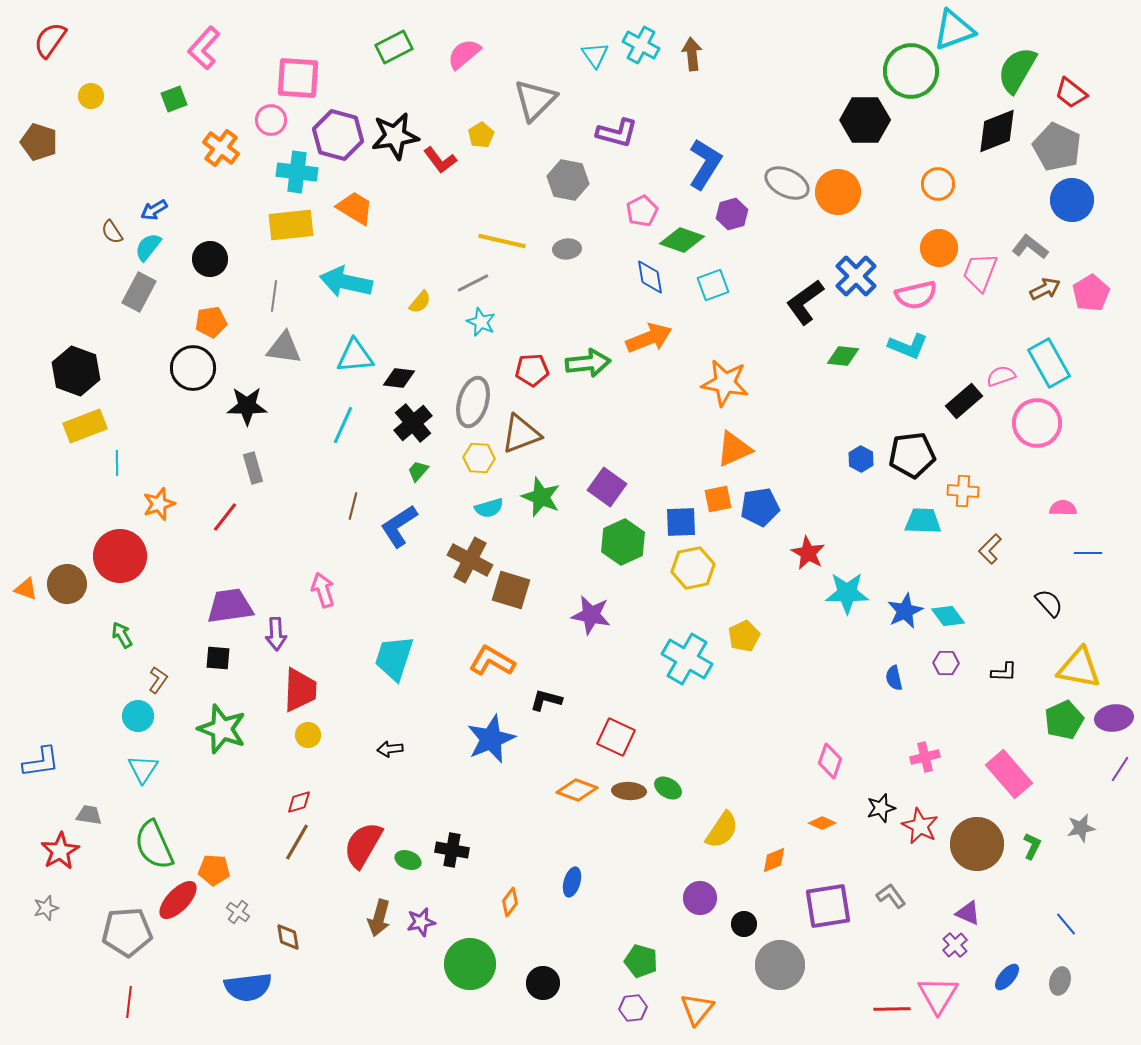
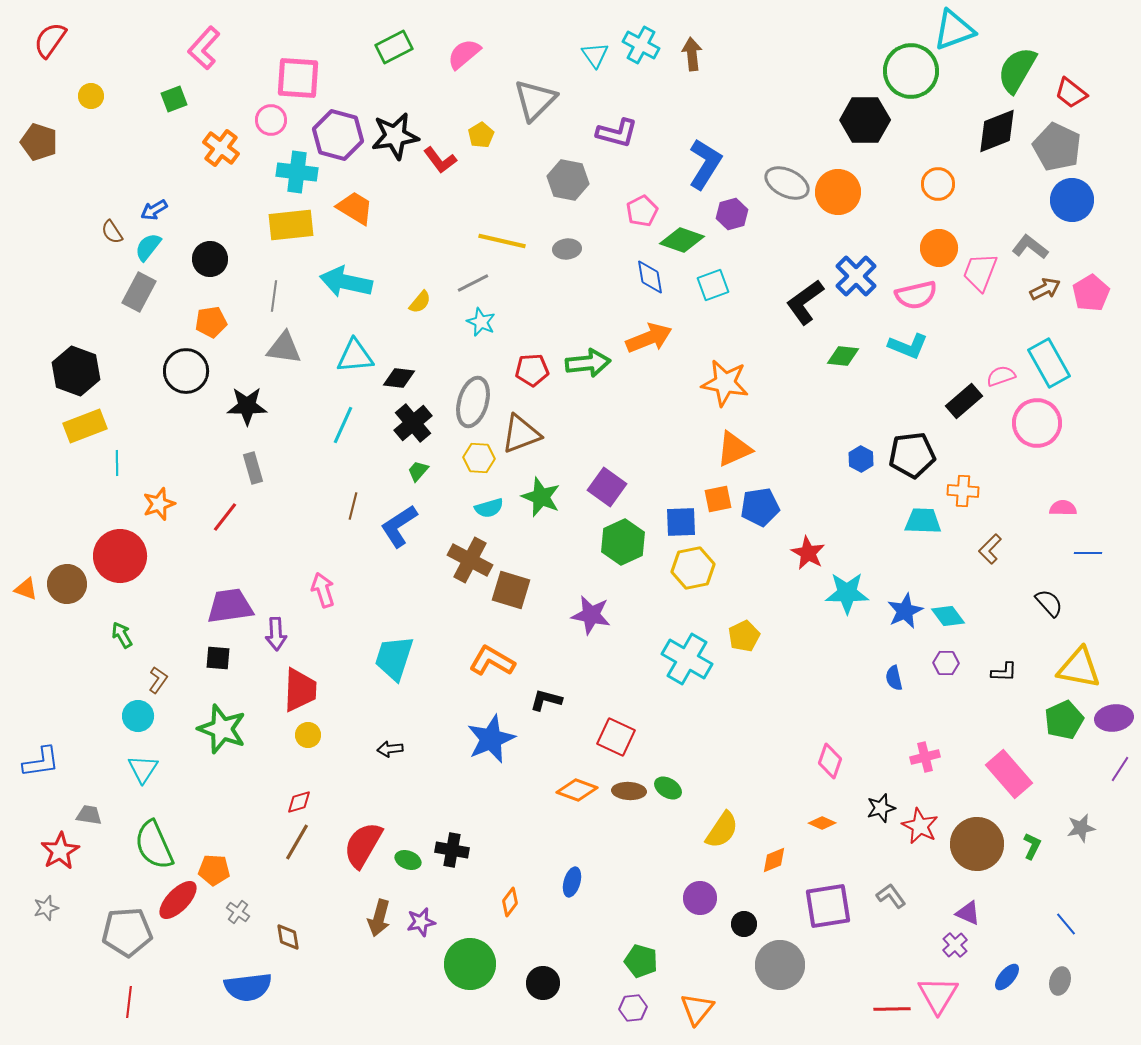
black circle at (193, 368): moved 7 px left, 3 px down
